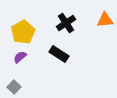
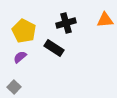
black cross: rotated 18 degrees clockwise
yellow pentagon: moved 1 px right, 1 px up; rotated 15 degrees counterclockwise
black rectangle: moved 5 px left, 6 px up
